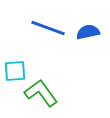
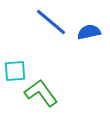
blue line: moved 3 px right, 6 px up; rotated 20 degrees clockwise
blue semicircle: moved 1 px right
